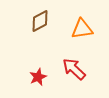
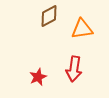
brown diamond: moved 9 px right, 5 px up
red arrow: rotated 125 degrees counterclockwise
